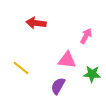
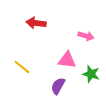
pink arrow: rotated 77 degrees clockwise
yellow line: moved 1 px right, 1 px up
green star: moved 1 px left; rotated 12 degrees clockwise
